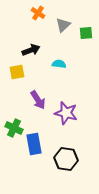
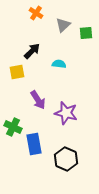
orange cross: moved 2 px left
black arrow: moved 1 px right, 1 px down; rotated 24 degrees counterclockwise
green cross: moved 1 px left, 1 px up
black hexagon: rotated 15 degrees clockwise
